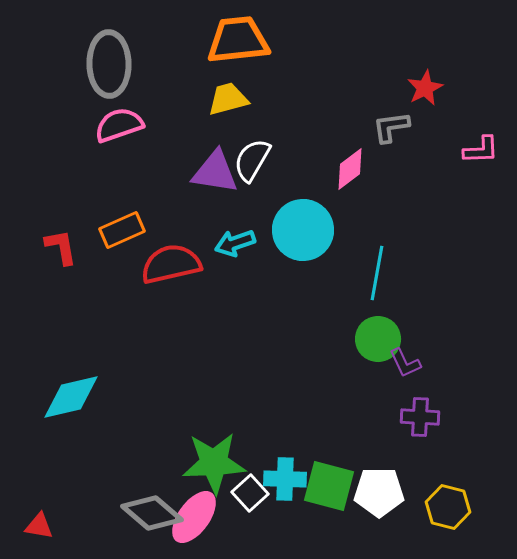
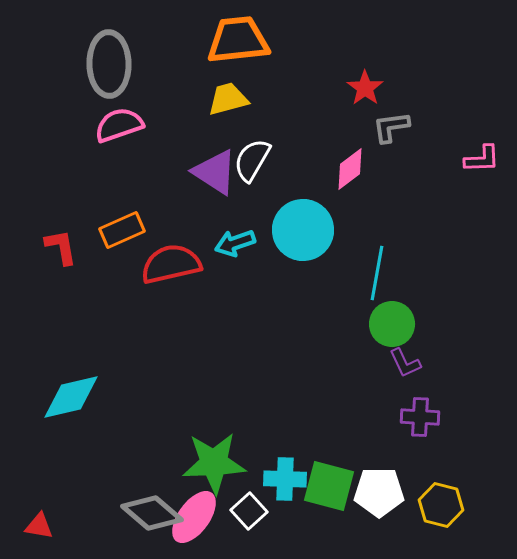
red star: moved 60 px left; rotated 9 degrees counterclockwise
pink L-shape: moved 1 px right, 9 px down
purple triangle: rotated 24 degrees clockwise
green circle: moved 14 px right, 15 px up
white square: moved 1 px left, 18 px down
yellow hexagon: moved 7 px left, 2 px up
